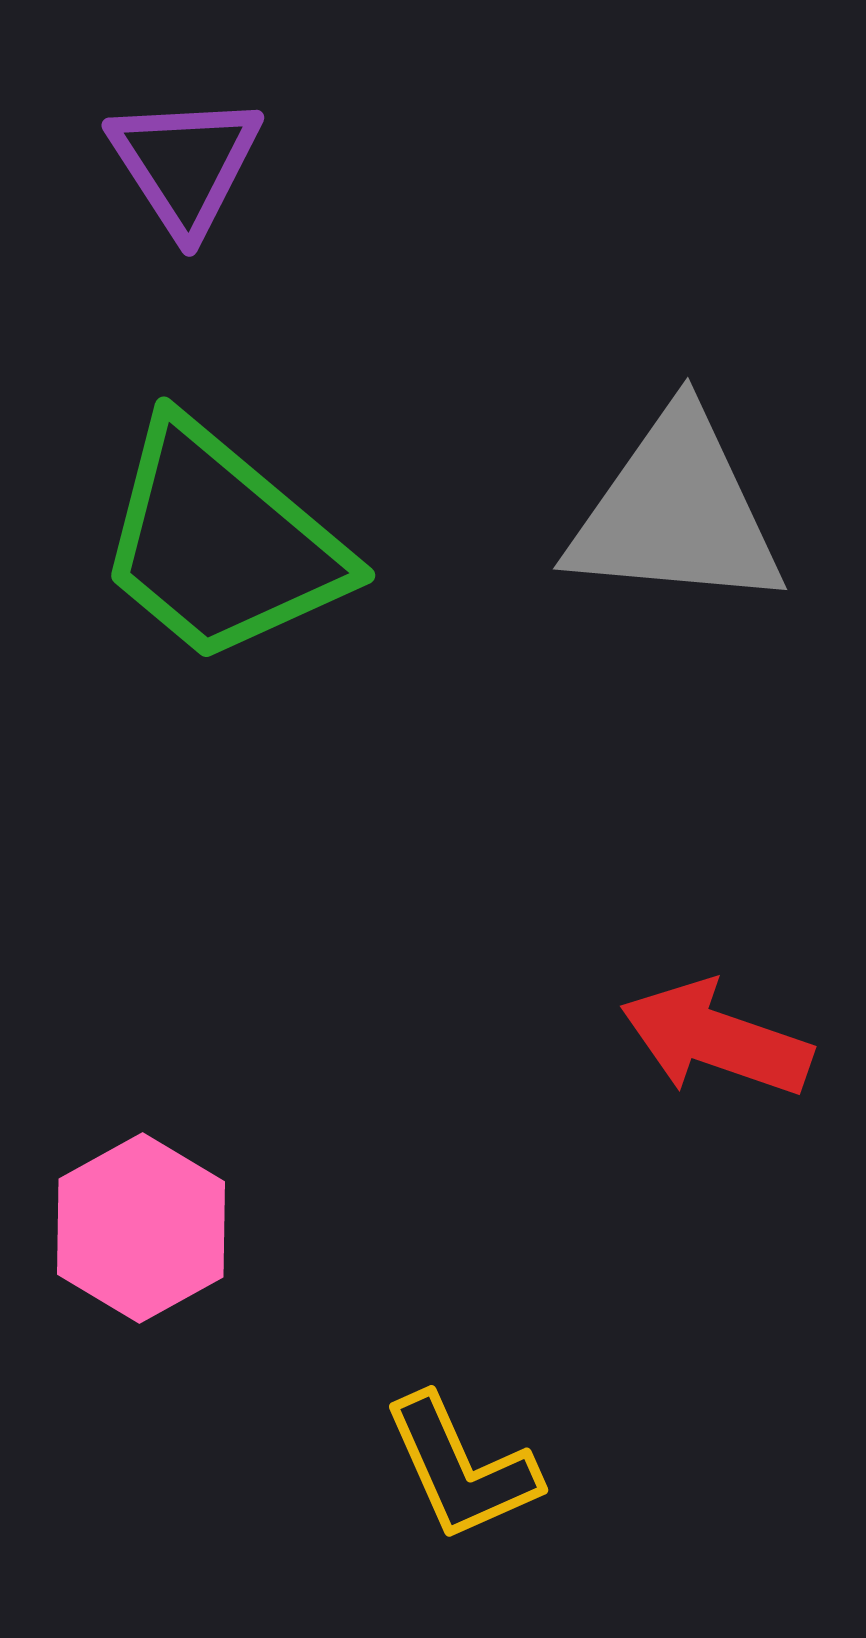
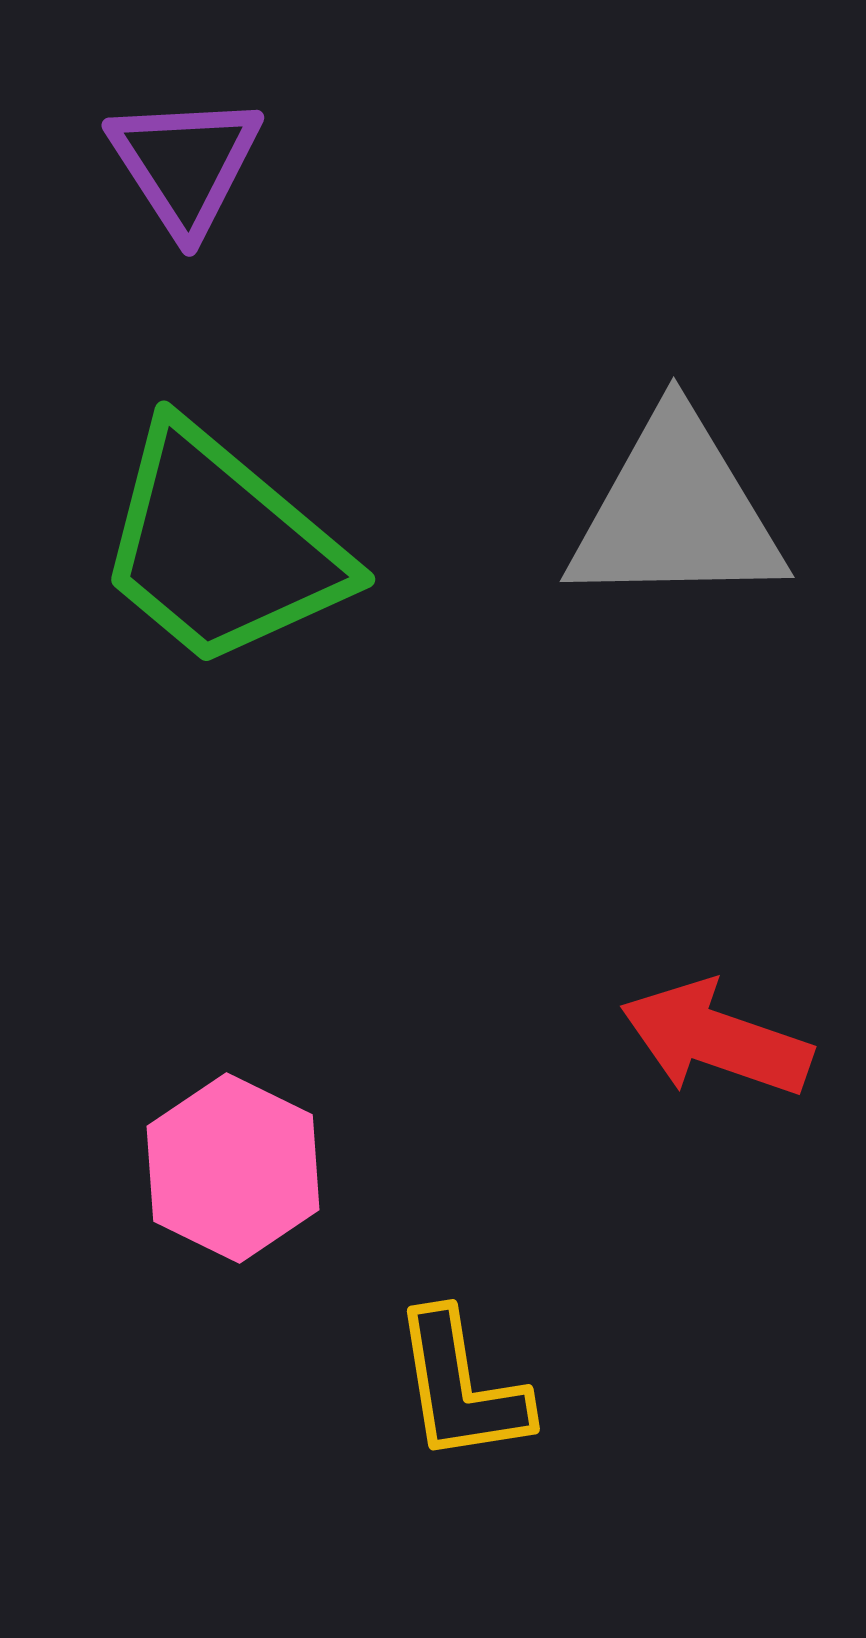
gray triangle: rotated 6 degrees counterclockwise
green trapezoid: moved 4 px down
pink hexagon: moved 92 px right, 60 px up; rotated 5 degrees counterclockwise
yellow L-shape: moved 81 px up; rotated 15 degrees clockwise
